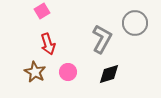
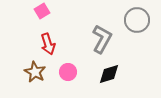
gray circle: moved 2 px right, 3 px up
